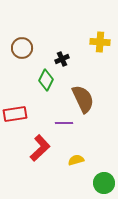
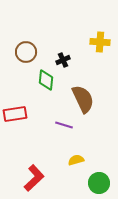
brown circle: moved 4 px right, 4 px down
black cross: moved 1 px right, 1 px down
green diamond: rotated 20 degrees counterclockwise
purple line: moved 2 px down; rotated 18 degrees clockwise
red L-shape: moved 6 px left, 30 px down
green circle: moved 5 px left
